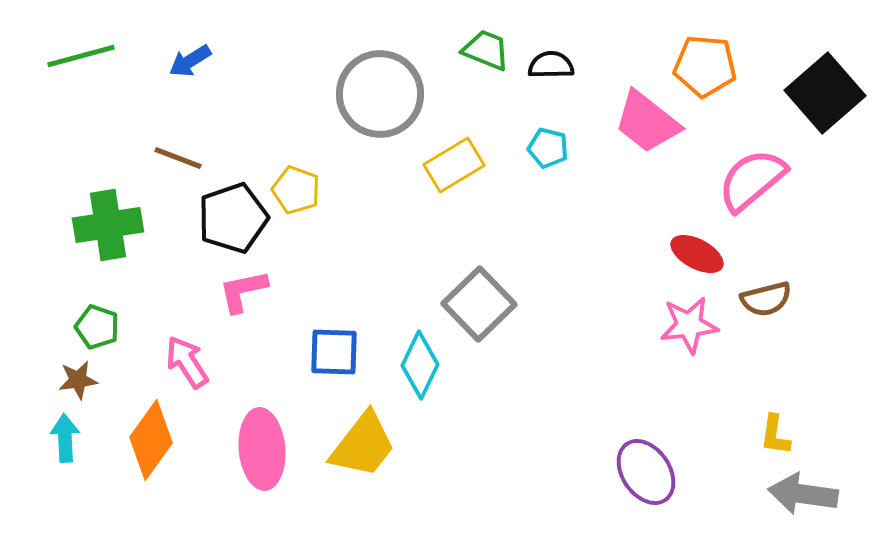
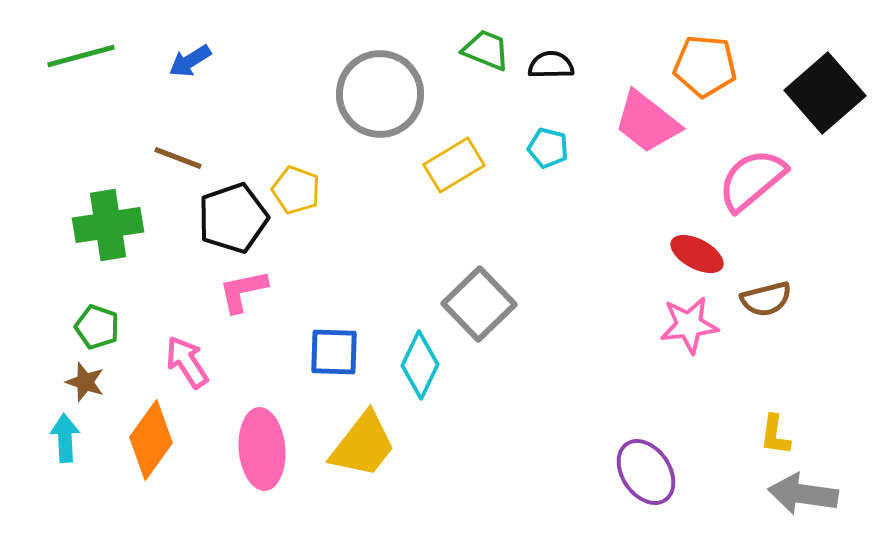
brown star: moved 7 px right, 2 px down; rotated 27 degrees clockwise
